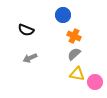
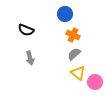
blue circle: moved 2 px right, 1 px up
orange cross: moved 1 px left, 1 px up
gray arrow: rotated 80 degrees counterclockwise
yellow triangle: moved 1 px right, 1 px up; rotated 28 degrees clockwise
